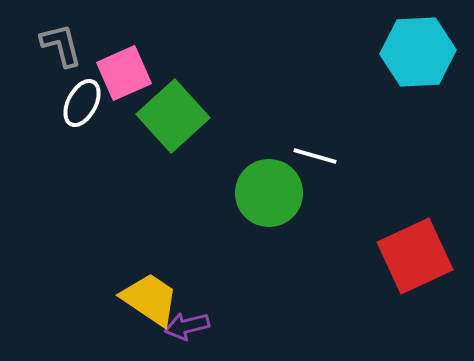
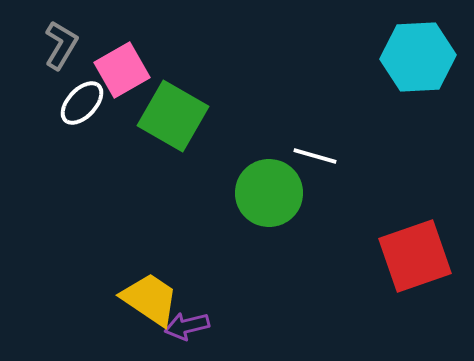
gray L-shape: rotated 45 degrees clockwise
cyan hexagon: moved 5 px down
pink square: moved 2 px left, 3 px up; rotated 6 degrees counterclockwise
white ellipse: rotated 15 degrees clockwise
green square: rotated 18 degrees counterclockwise
red square: rotated 6 degrees clockwise
